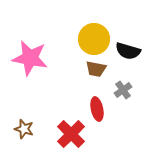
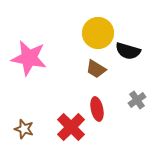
yellow circle: moved 4 px right, 6 px up
pink star: moved 1 px left
brown trapezoid: rotated 20 degrees clockwise
gray cross: moved 14 px right, 10 px down
red cross: moved 7 px up
